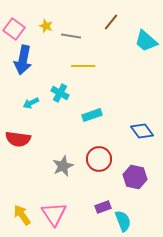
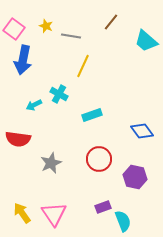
yellow line: rotated 65 degrees counterclockwise
cyan cross: moved 1 px left, 1 px down
cyan arrow: moved 3 px right, 2 px down
gray star: moved 12 px left, 3 px up
yellow arrow: moved 2 px up
